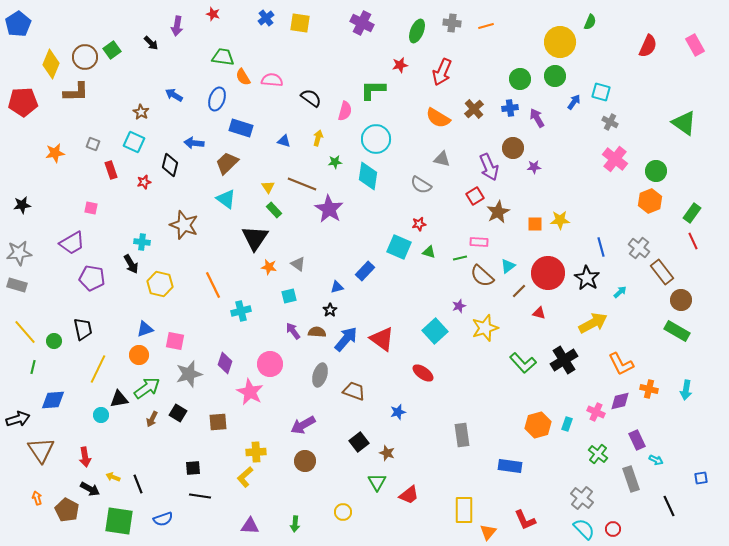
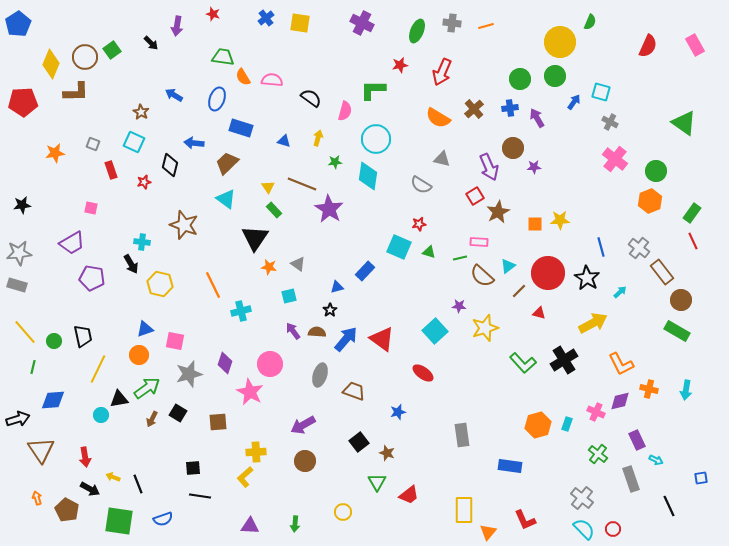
purple star at (459, 306): rotated 24 degrees clockwise
black trapezoid at (83, 329): moved 7 px down
